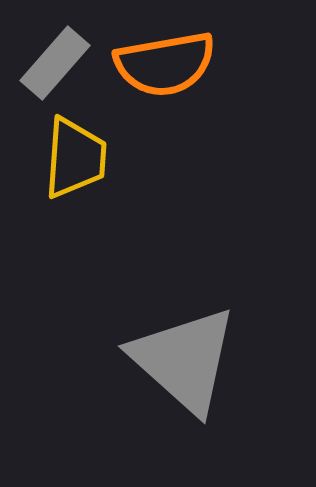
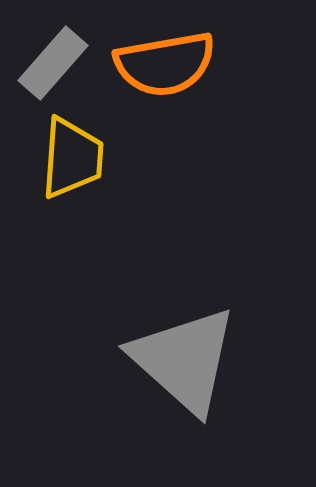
gray rectangle: moved 2 px left
yellow trapezoid: moved 3 px left
